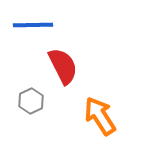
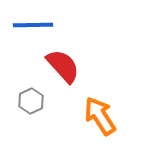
red semicircle: rotated 15 degrees counterclockwise
